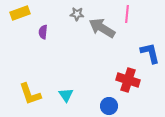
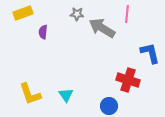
yellow rectangle: moved 3 px right
